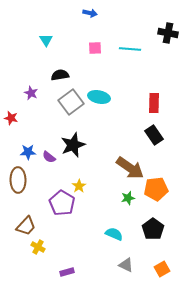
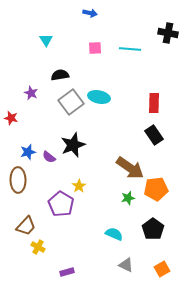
blue star: rotated 14 degrees counterclockwise
purple pentagon: moved 1 px left, 1 px down
